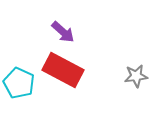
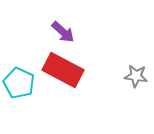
gray star: rotated 15 degrees clockwise
